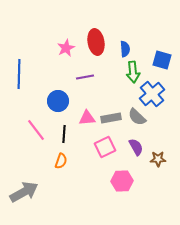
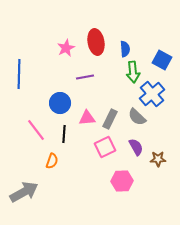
blue square: rotated 12 degrees clockwise
blue circle: moved 2 px right, 2 px down
gray rectangle: moved 1 px left, 1 px down; rotated 54 degrees counterclockwise
orange semicircle: moved 9 px left
